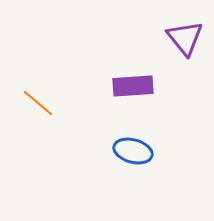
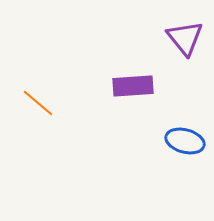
blue ellipse: moved 52 px right, 10 px up
